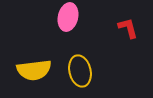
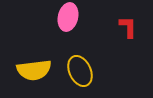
red L-shape: moved 1 px up; rotated 15 degrees clockwise
yellow ellipse: rotated 12 degrees counterclockwise
